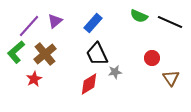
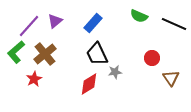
black line: moved 4 px right, 2 px down
